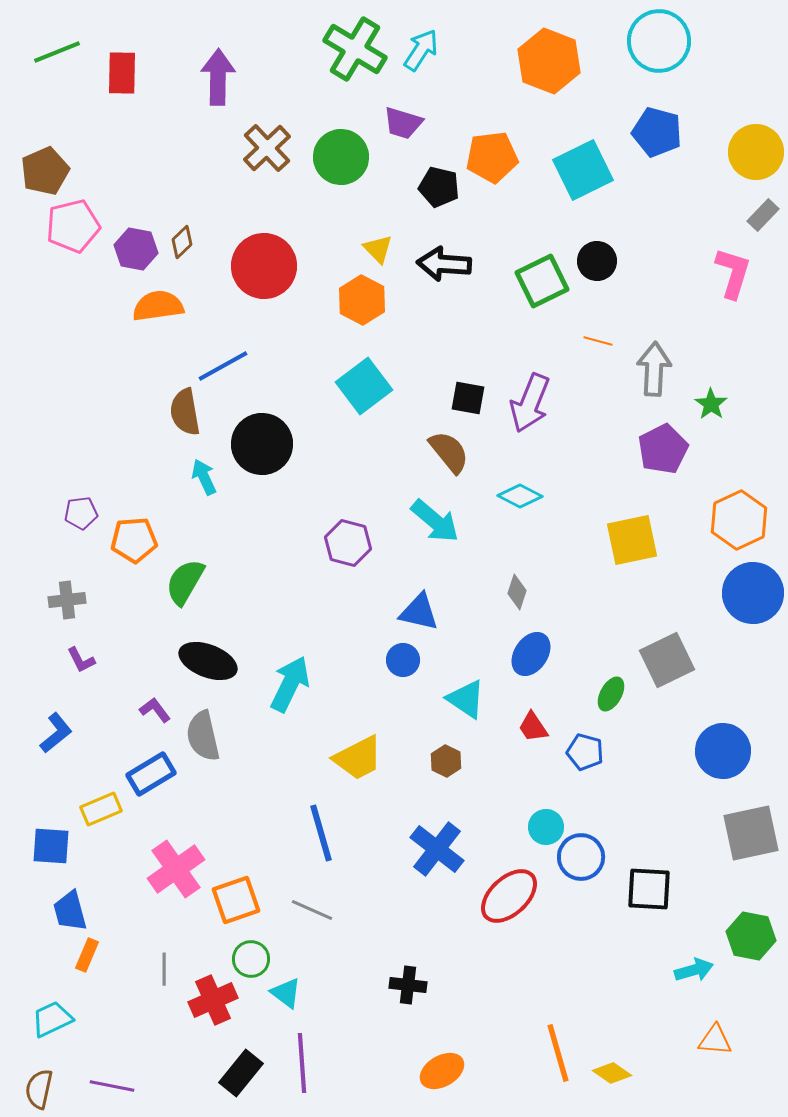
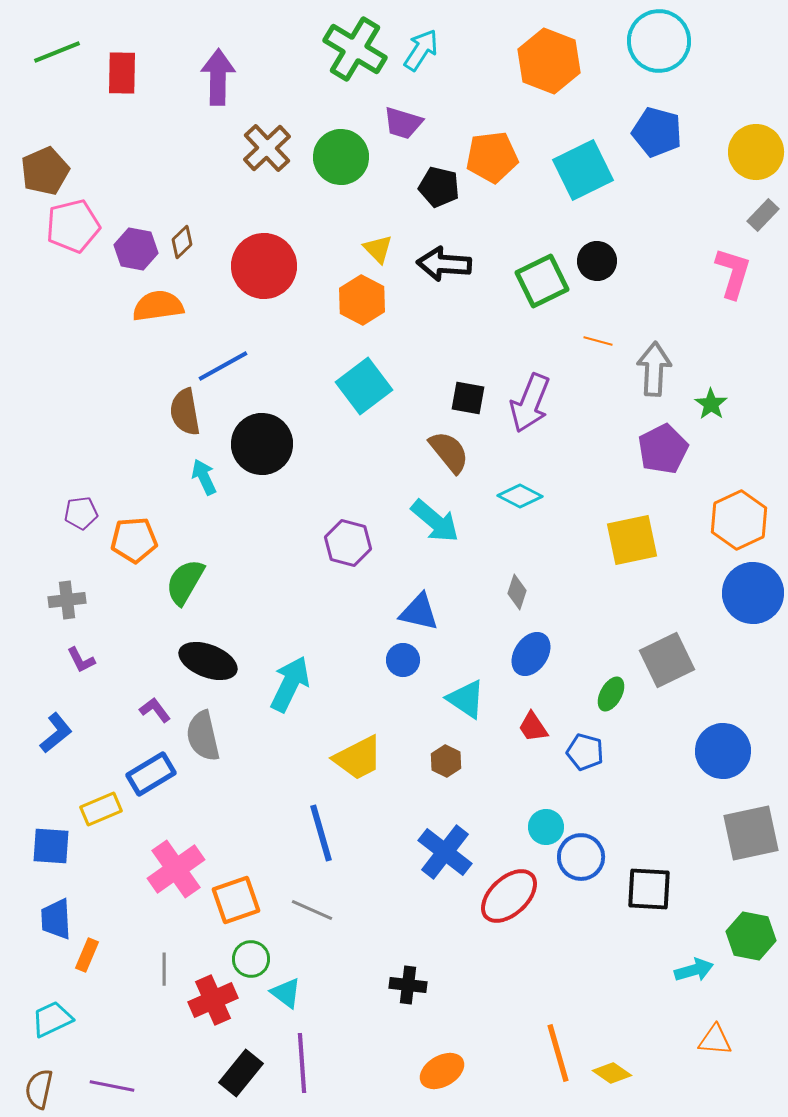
blue cross at (437, 849): moved 8 px right, 3 px down
blue trapezoid at (70, 911): moved 14 px left, 8 px down; rotated 12 degrees clockwise
